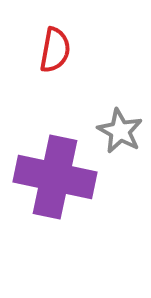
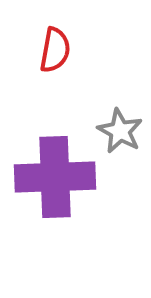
purple cross: rotated 14 degrees counterclockwise
